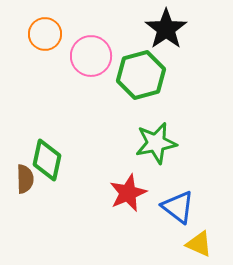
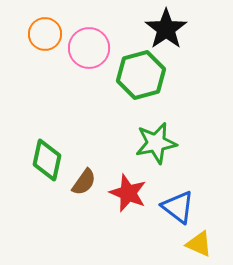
pink circle: moved 2 px left, 8 px up
brown semicircle: moved 59 px right, 3 px down; rotated 36 degrees clockwise
red star: rotated 27 degrees counterclockwise
